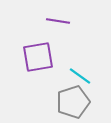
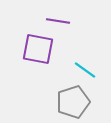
purple square: moved 8 px up; rotated 20 degrees clockwise
cyan line: moved 5 px right, 6 px up
